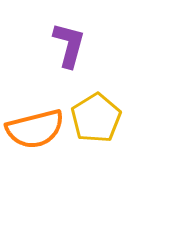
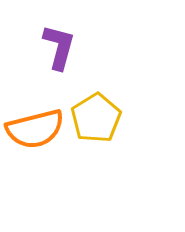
purple L-shape: moved 10 px left, 2 px down
